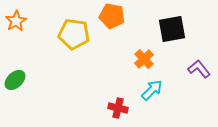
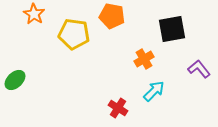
orange star: moved 18 px right, 7 px up; rotated 10 degrees counterclockwise
orange cross: rotated 12 degrees clockwise
cyan arrow: moved 2 px right, 1 px down
red cross: rotated 18 degrees clockwise
